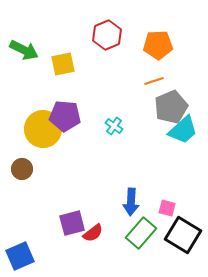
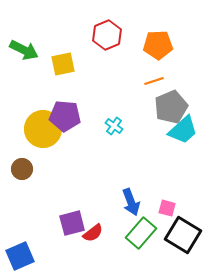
blue arrow: rotated 24 degrees counterclockwise
